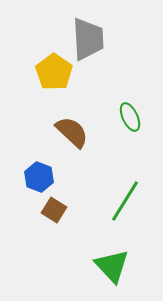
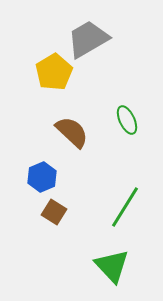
gray trapezoid: rotated 117 degrees counterclockwise
yellow pentagon: rotated 6 degrees clockwise
green ellipse: moved 3 px left, 3 px down
blue hexagon: moved 3 px right; rotated 16 degrees clockwise
green line: moved 6 px down
brown square: moved 2 px down
